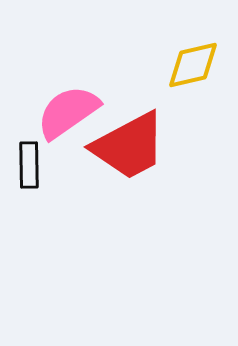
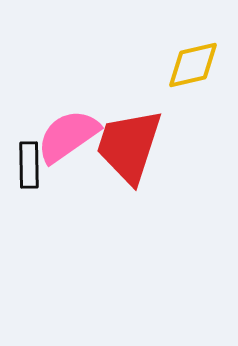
pink semicircle: moved 24 px down
red trapezoid: rotated 136 degrees clockwise
